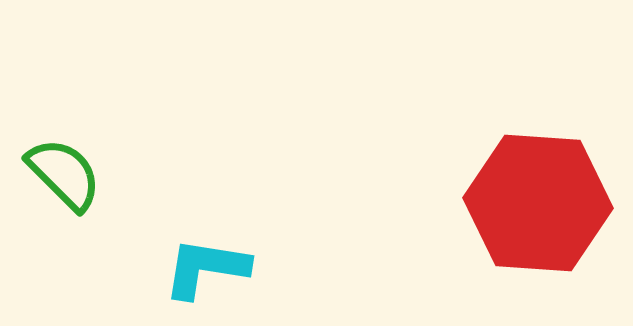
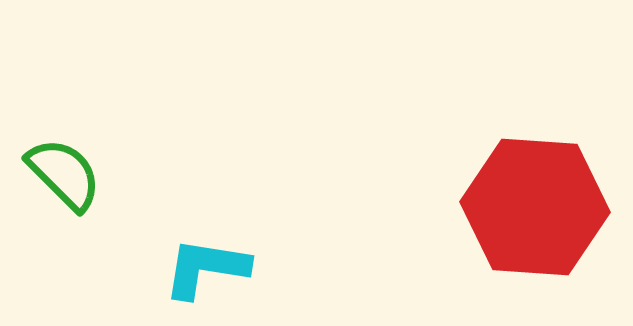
red hexagon: moved 3 px left, 4 px down
